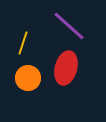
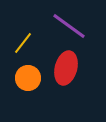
purple line: rotated 6 degrees counterclockwise
yellow line: rotated 20 degrees clockwise
